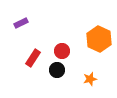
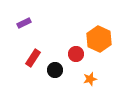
purple rectangle: moved 3 px right
red circle: moved 14 px right, 3 px down
black circle: moved 2 px left
